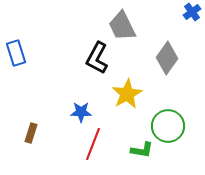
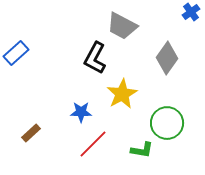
blue cross: moved 1 px left
gray trapezoid: rotated 36 degrees counterclockwise
blue rectangle: rotated 65 degrees clockwise
black L-shape: moved 2 px left
yellow star: moved 5 px left
green circle: moved 1 px left, 3 px up
brown rectangle: rotated 30 degrees clockwise
red line: rotated 24 degrees clockwise
